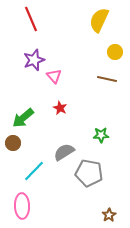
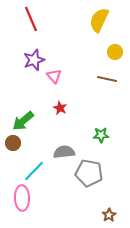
green arrow: moved 3 px down
gray semicircle: rotated 25 degrees clockwise
pink ellipse: moved 8 px up
